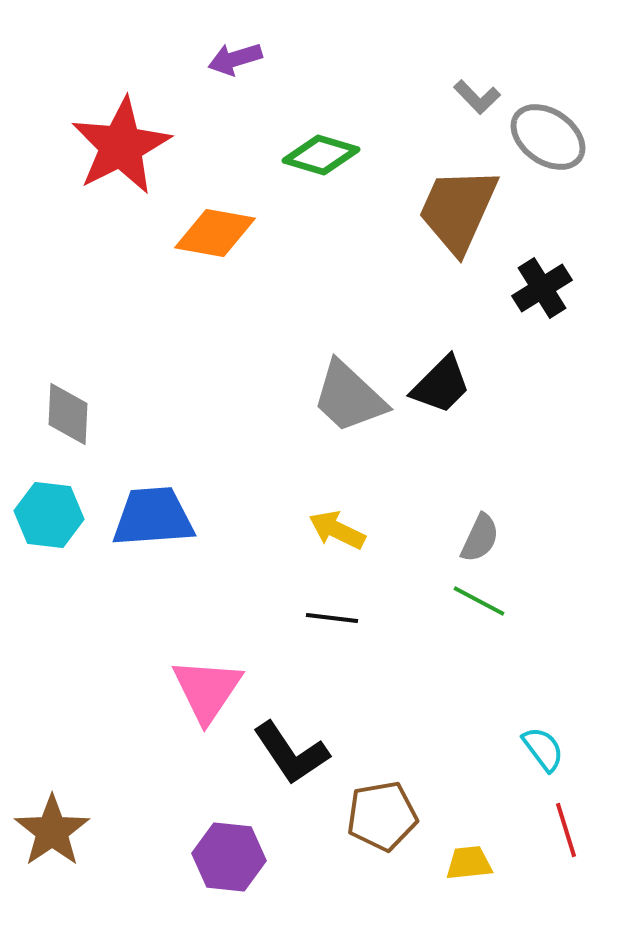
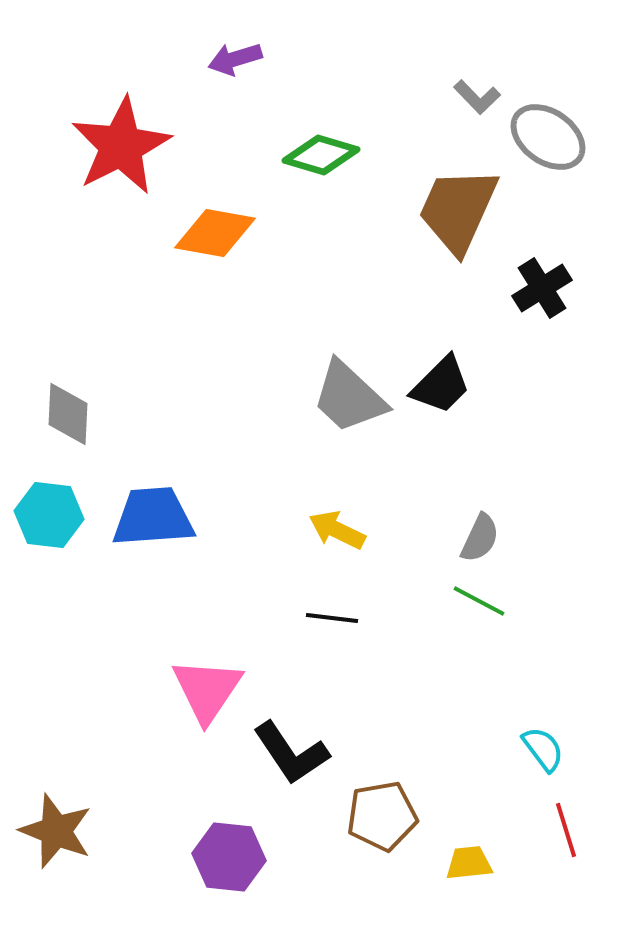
brown star: moved 4 px right; rotated 16 degrees counterclockwise
